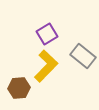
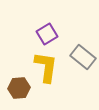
gray rectangle: moved 1 px down
yellow L-shape: moved 1 px down; rotated 36 degrees counterclockwise
